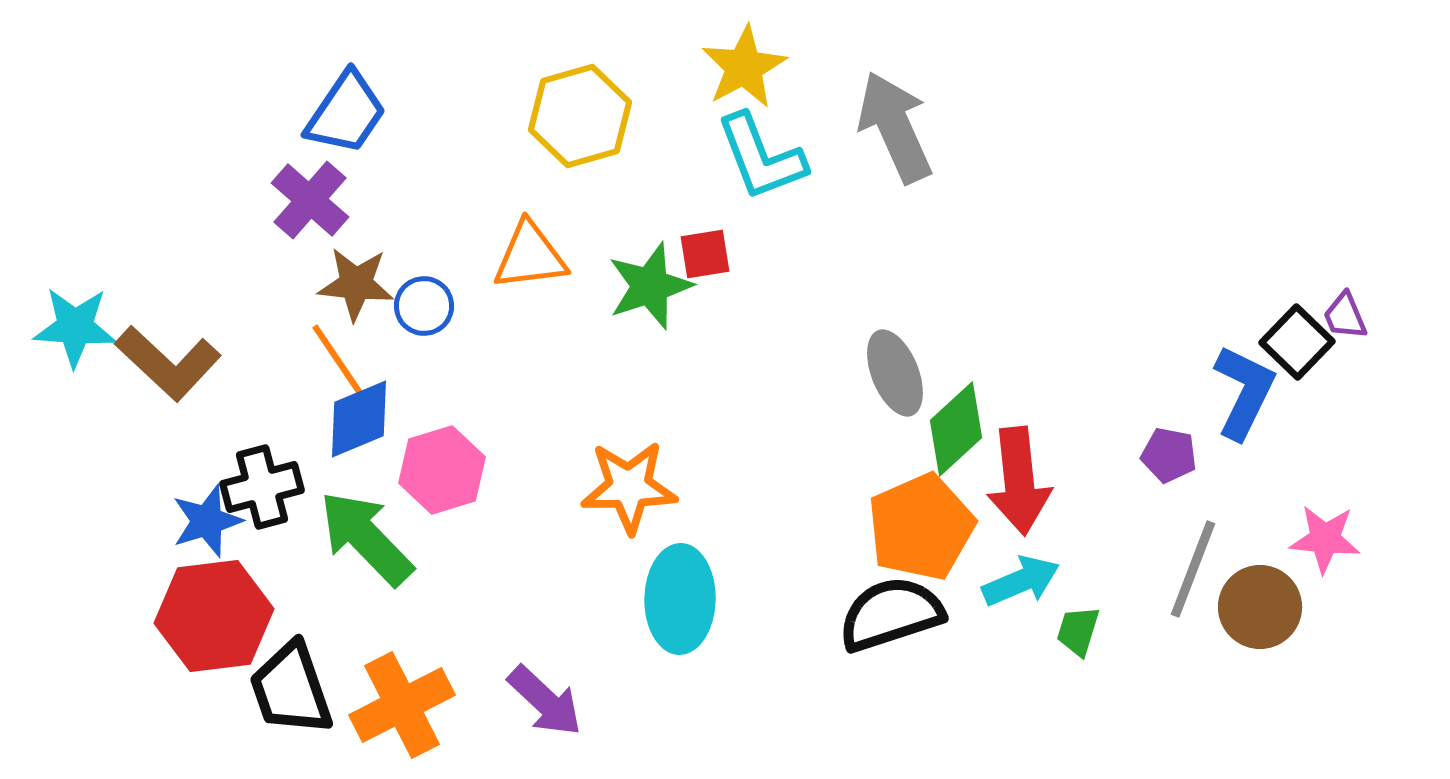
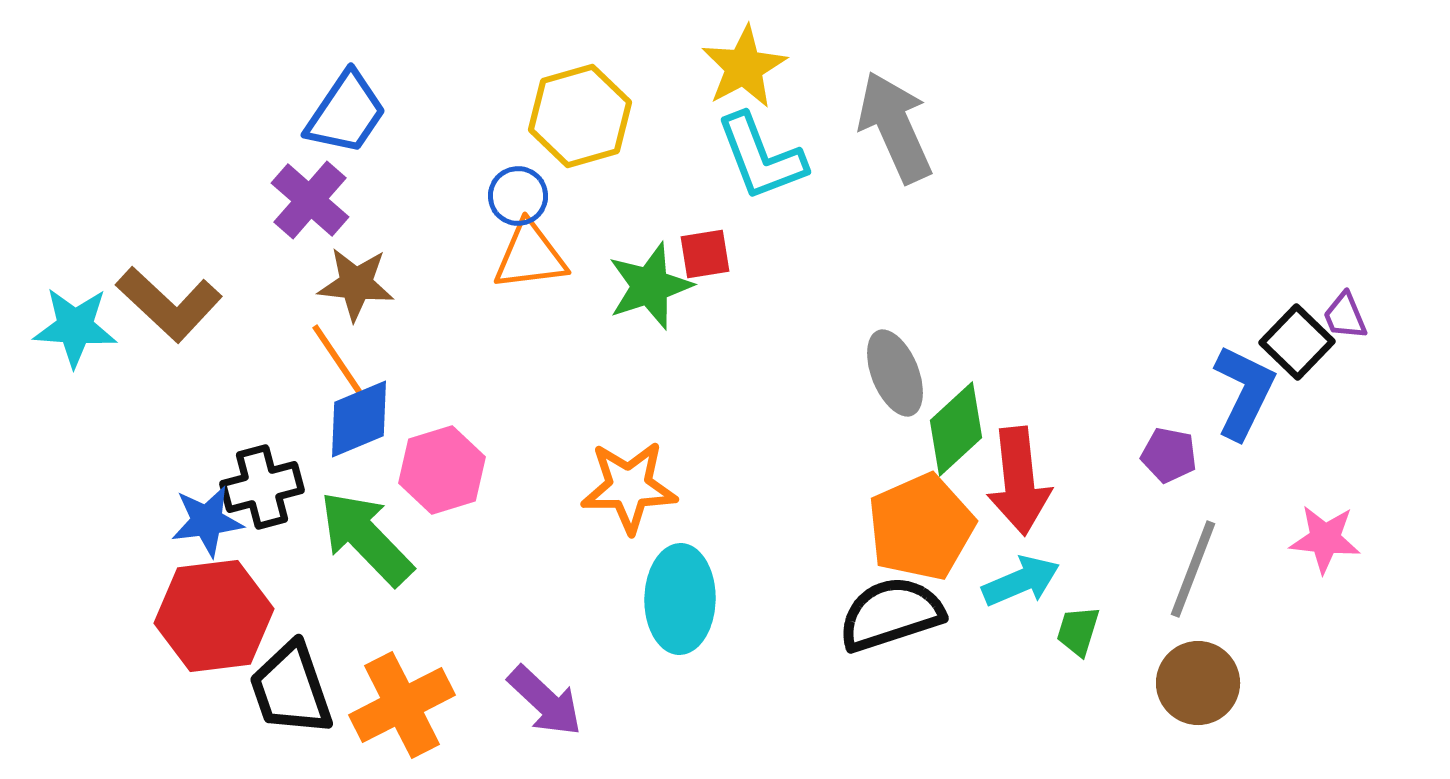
blue circle: moved 94 px right, 110 px up
brown L-shape: moved 1 px right, 59 px up
blue star: rotated 10 degrees clockwise
brown circle: moved 62 px left, 76 px down
